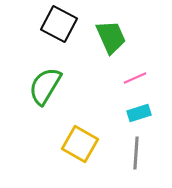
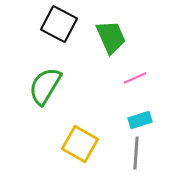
cyan rectangle: moved 1 px right, 7 px down
